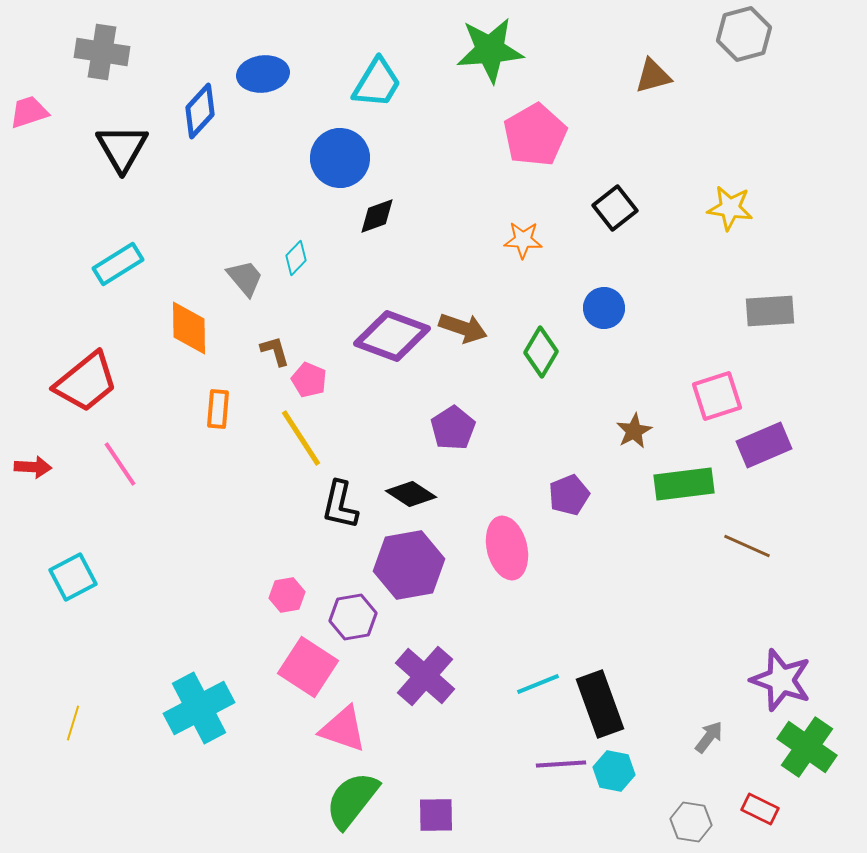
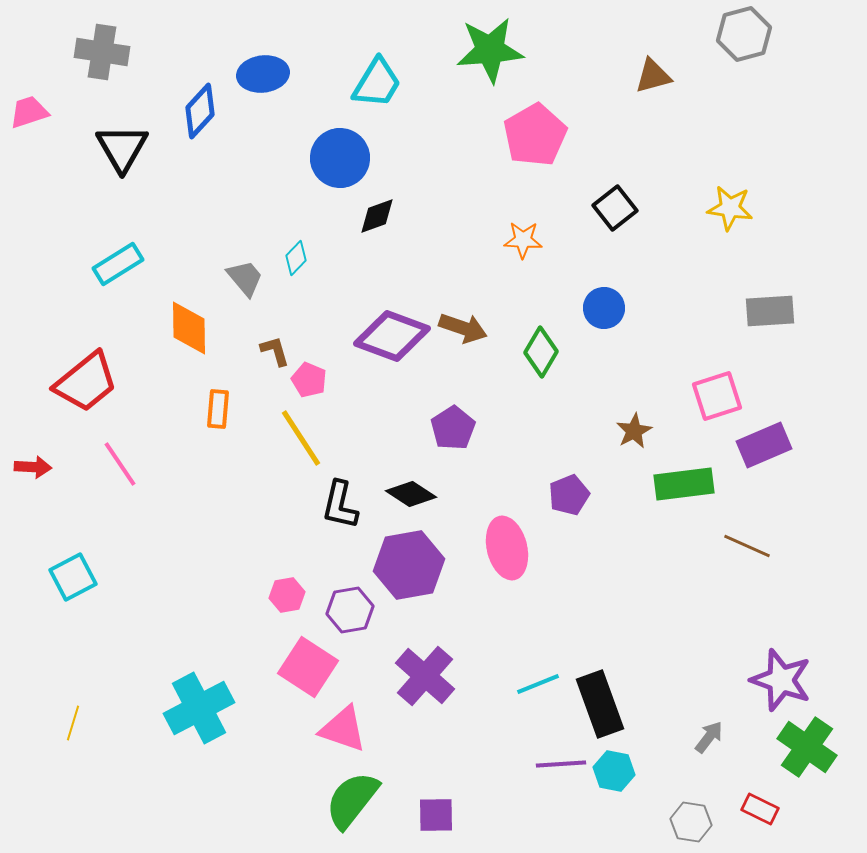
purple hexagon at (353, 617): moved 3 px left, 7 px up
